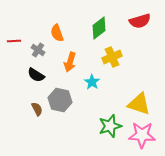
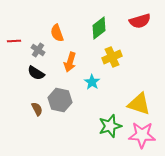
black semicircle: moved 2 px up
